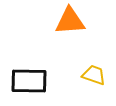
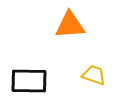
orange triangle: moved 4 px down
